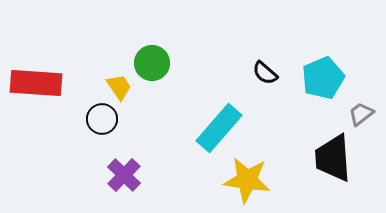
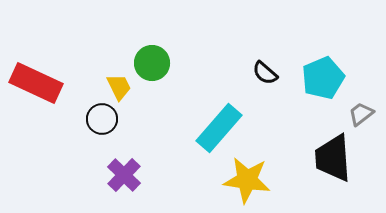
red rectangle: rotated 21 degrees clockwise
yellow trapezoid: rotated 8 degrees clockwise
